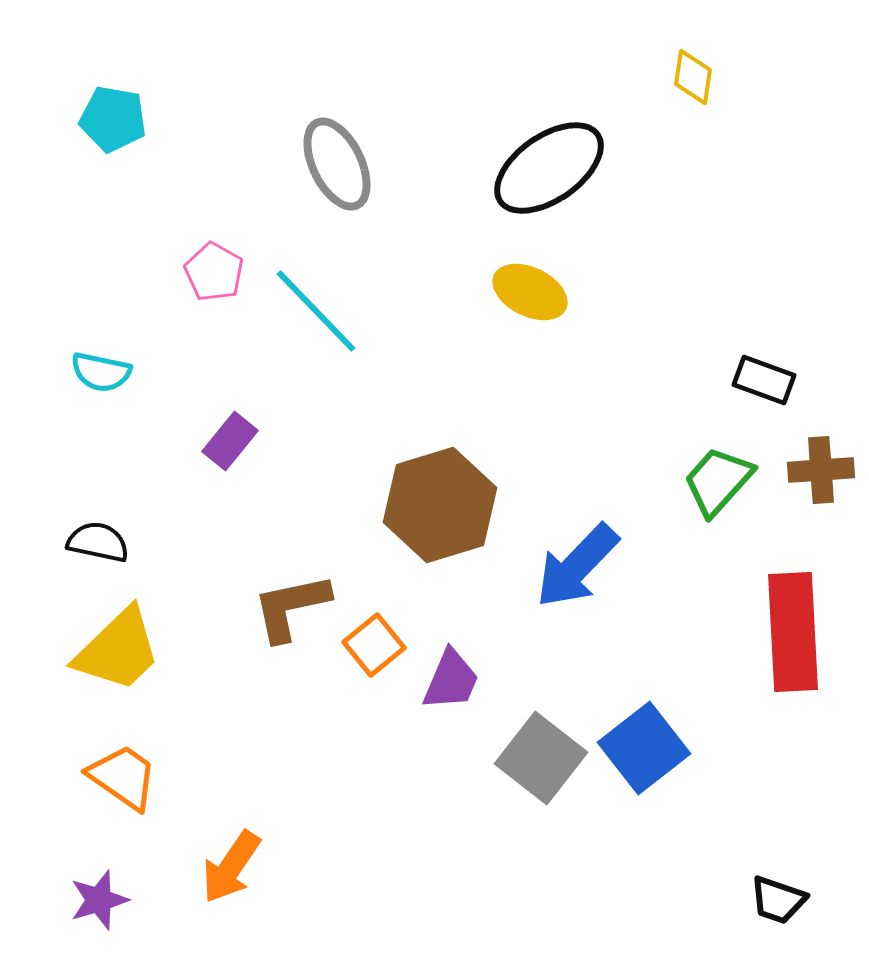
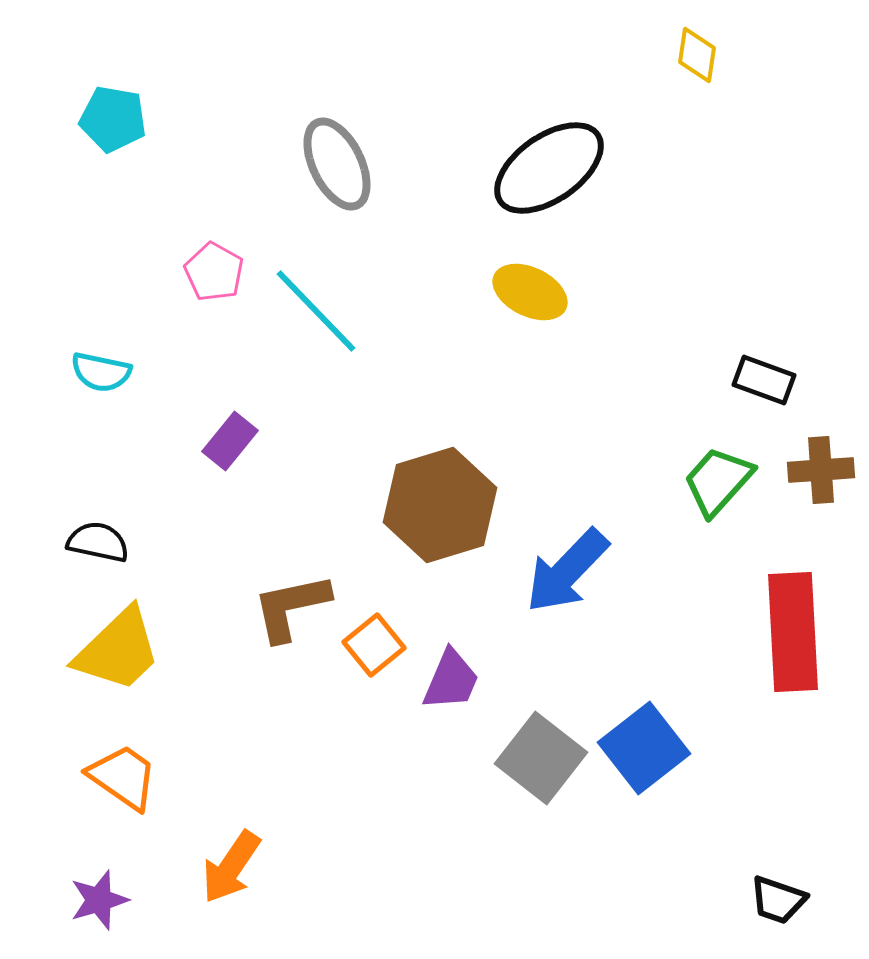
yellow diamond: moved 4 px right, 22 px up
blue arrow: moved 10 px left, 5 px down
